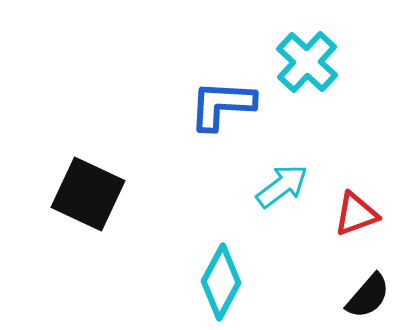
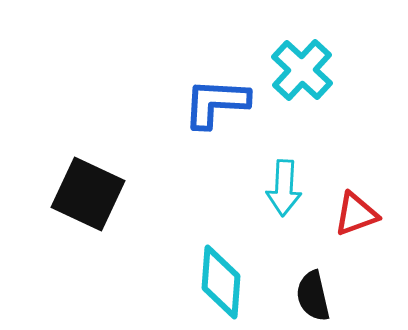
cyan cross: moved 5 px left, 8 px down
blue L-shape: moved 6 px left, 2 px up
cyan arrow: moved 2 px right, 2 px down; rotated 130 degrees clockwise
cyan diamond: rotated 24 degrees counterclockwise
black semicircle: moved 55 px left; rotated 126 degrees clockwise
